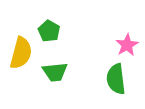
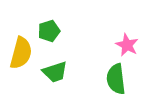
green pentagon: rotated 25 degrees clockwise
pink star: rotated 15 degrees counterclockwise
green trapezoid: rotated 12 degrees counterclockwise
